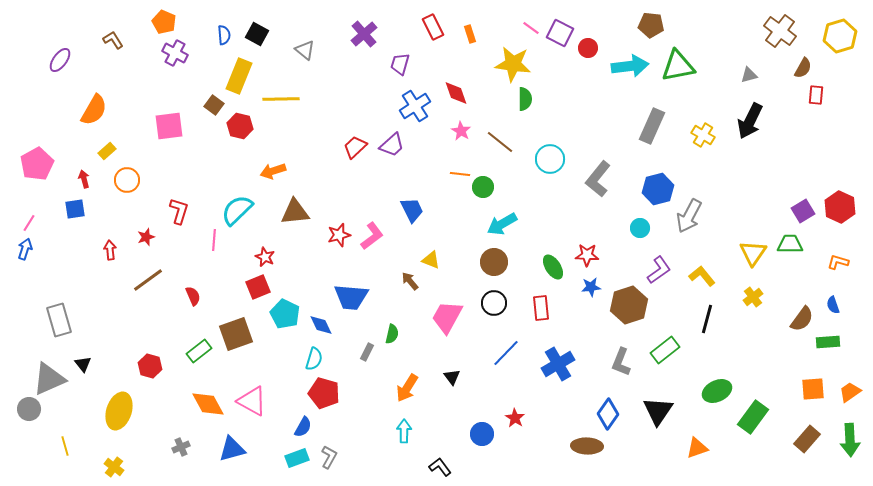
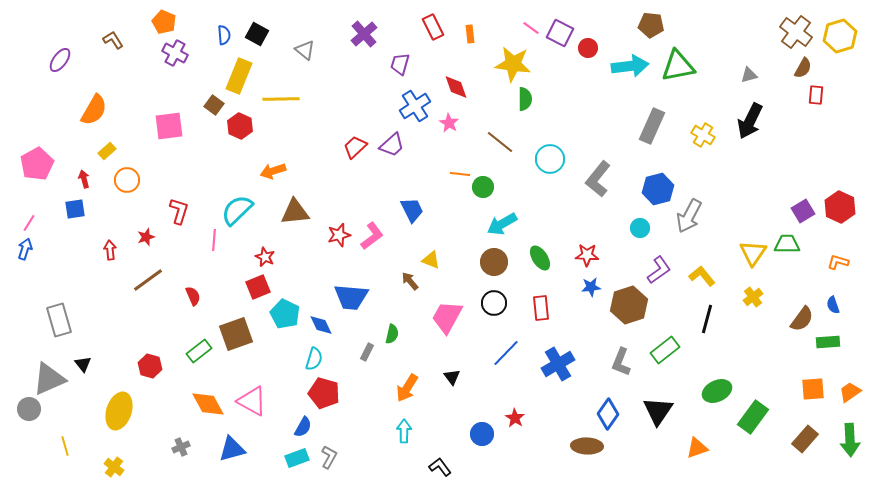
brown cross at (780, 31): moved 16 px right, 1 px down
orange rectangle at (470, 34): rotated 12 degrees clockwise
red diamond at (456, 93): moved 6 px up
red hexagon at (240, 126): rotated 10 degrees clockwise
pink star at (461, 131): moved 12 px left, 8 px up
green trapezoid at (790, 244): moved 3 px left
green ellipse at (553, 267): moved 13 px left, 9 px up
brown rectangle at (807, 439): moved 2 px left
